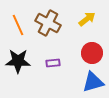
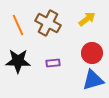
blue triangle: moved 2 px up
